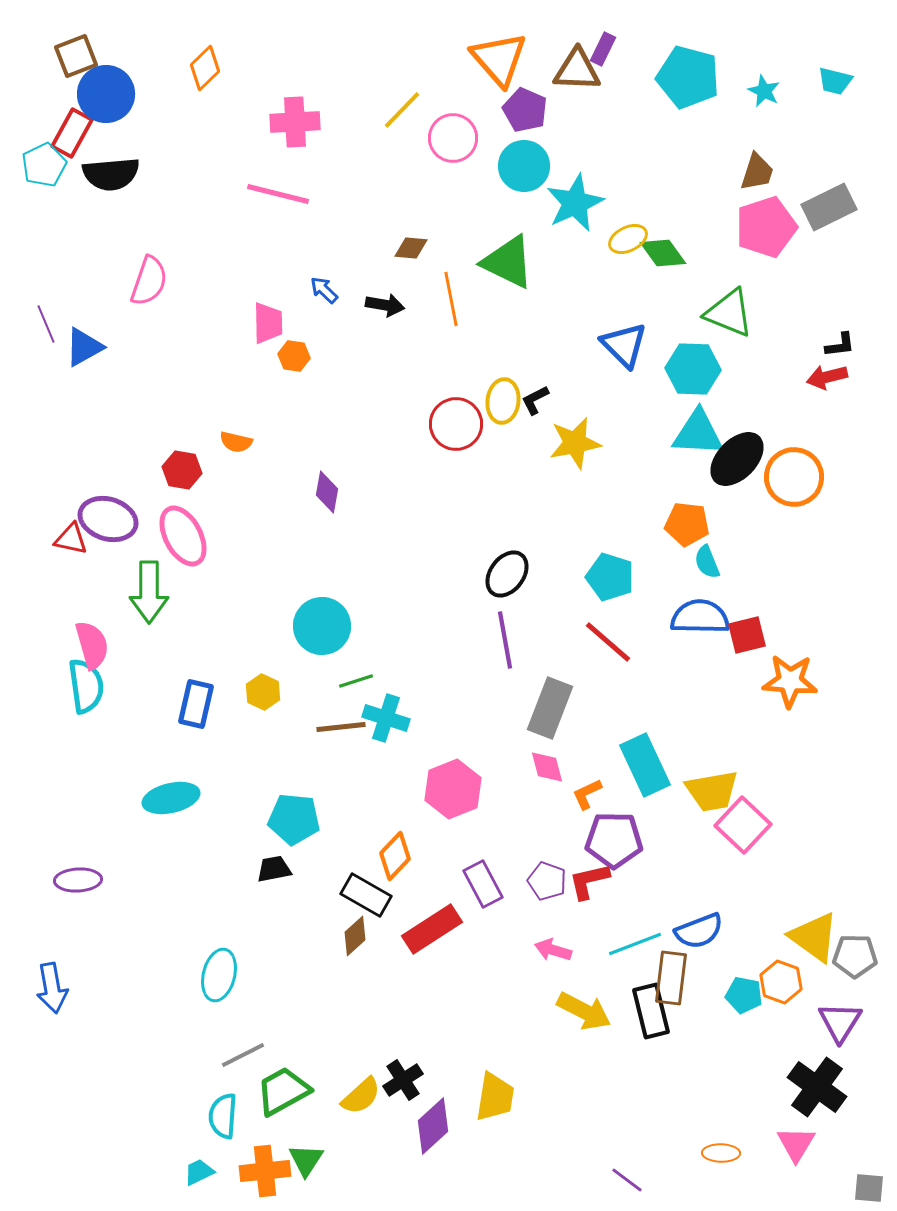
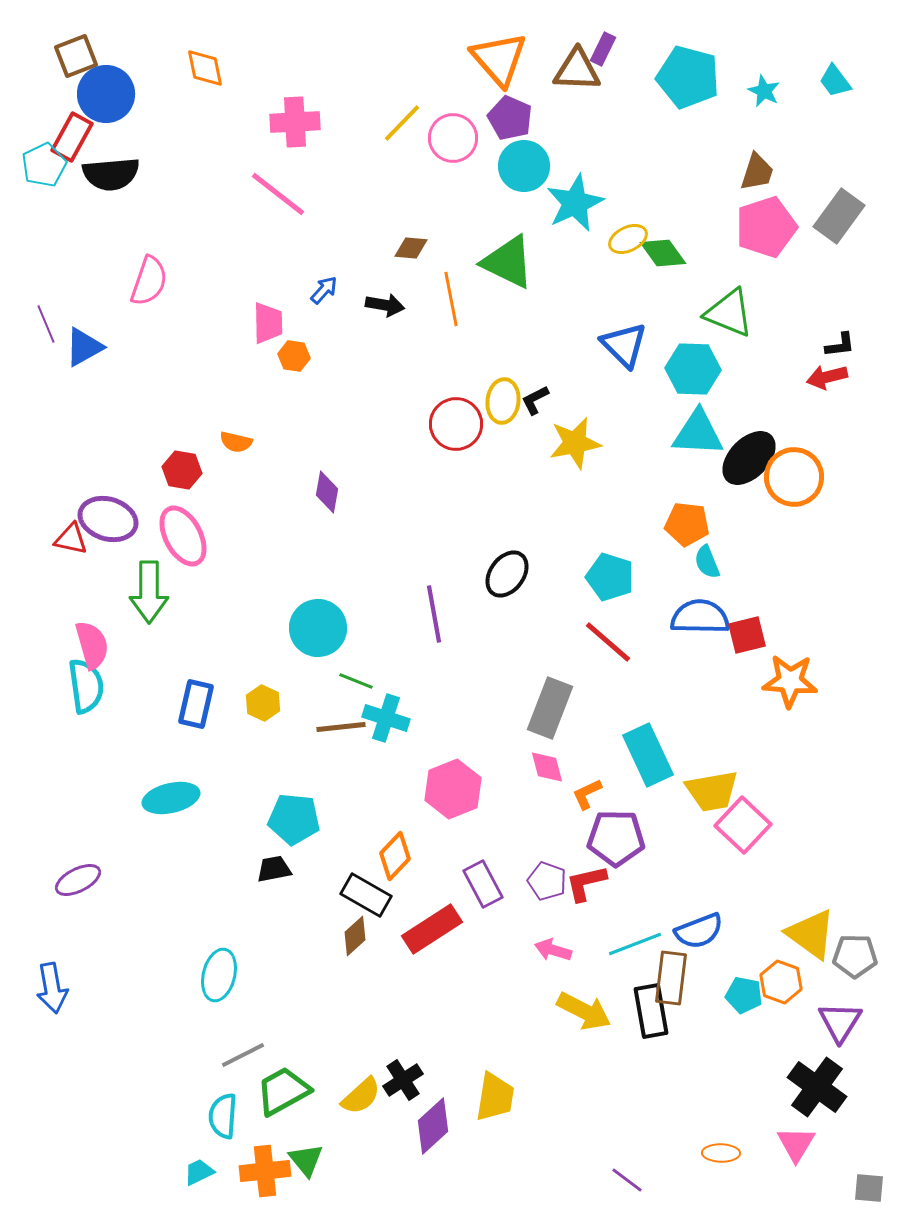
orange diamond at (205, 68): rotated 57 degrees counterclockwise
cyan trapezoid at (835, 81): rotated 39 degrees clockwise
yellow line at (402, 110): moved 13 px down
purple pentagon at (525, 110): moved 15 px left, 8 px down
red rectangle at (72, 133): moved 4 px down
pink line at (278, 194): rotated 24 degrees clockwise
gray rectangle at (829, 207): moved 10 px right, 9 px down; rotated 28 degrees counterclockwise
blue arrow at (324, 290): rotated 88 degrees clockwise
black ellipse at (737, 459): moved 12 px right, 1 px up
cyan circle at (322, 626): moved 4 px left, 2 px down
purple line at (505, 640): moved 71 px left, 26 px up
green line at (356, 681): rotated 40 degrees clockwise
yellow hexagon at (263, 692): moved 11 px down
cyan rectangle at (645, 765): moved 3 px right, 10 px up
purple pentagon at (614, 840): moved 2 px right, 2 px up
purple ellipse at (78, 880): rotated 24 degrees counterclockwise
red L-shape at (589, 881): moved 3 px left, 2 px down
yellow triangle at (814, 937): moved 3 px left, 3 px up
black rectangle at (651, 1011): rotated 4 degrees clockwise
green triangle at (306, 1160): rotated 12 degrees counterclockwise
